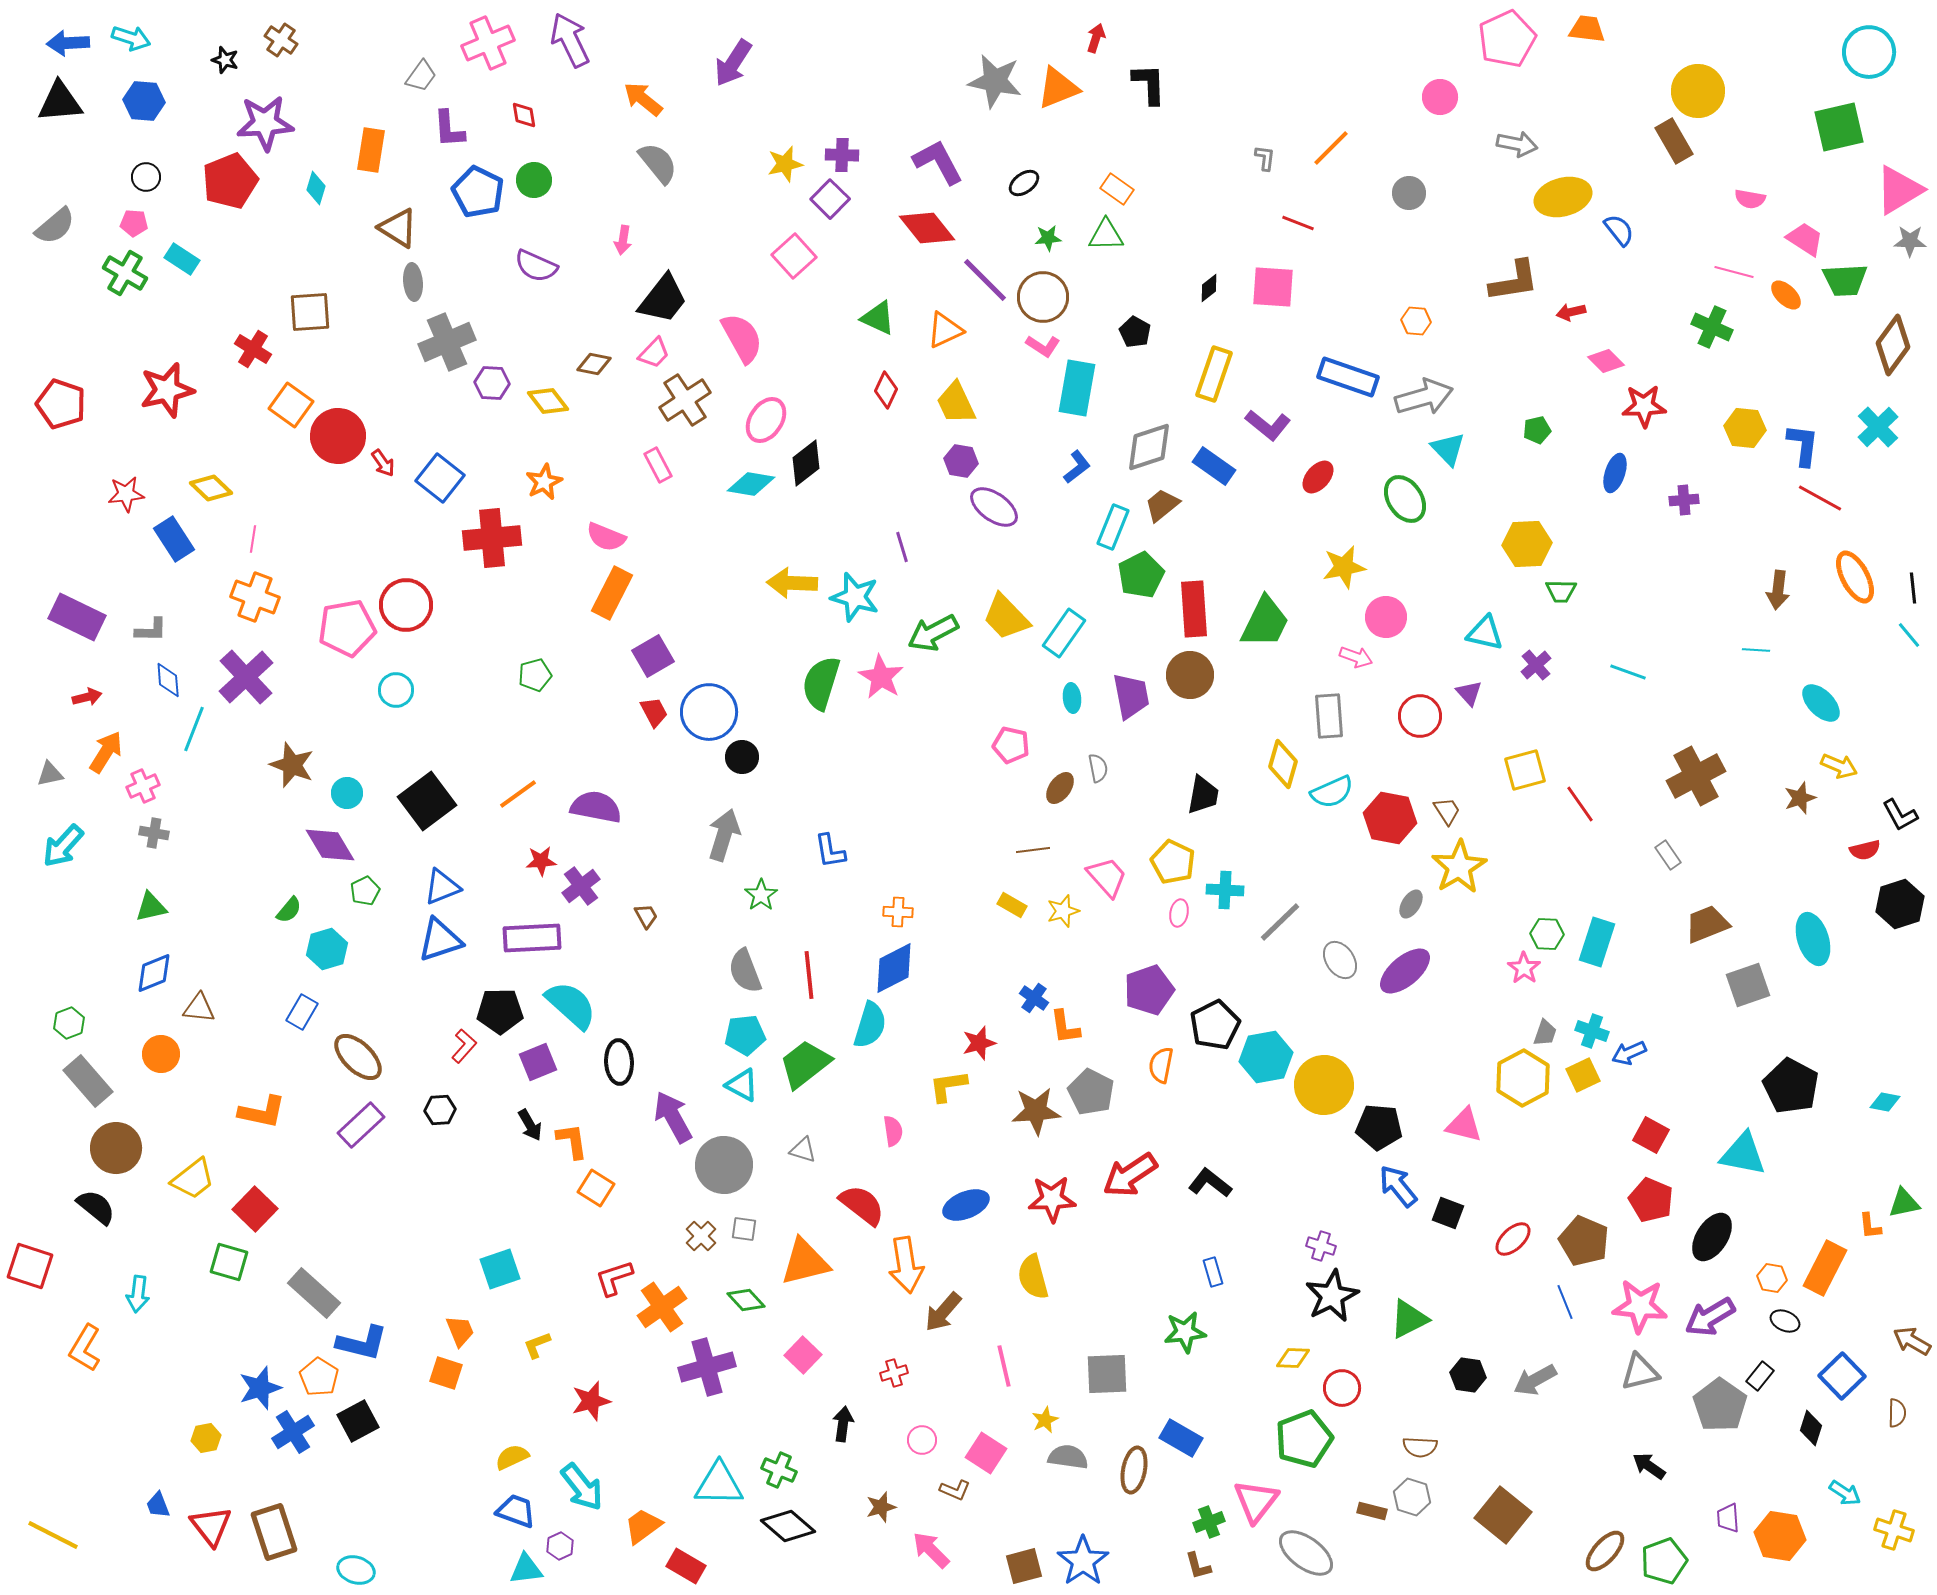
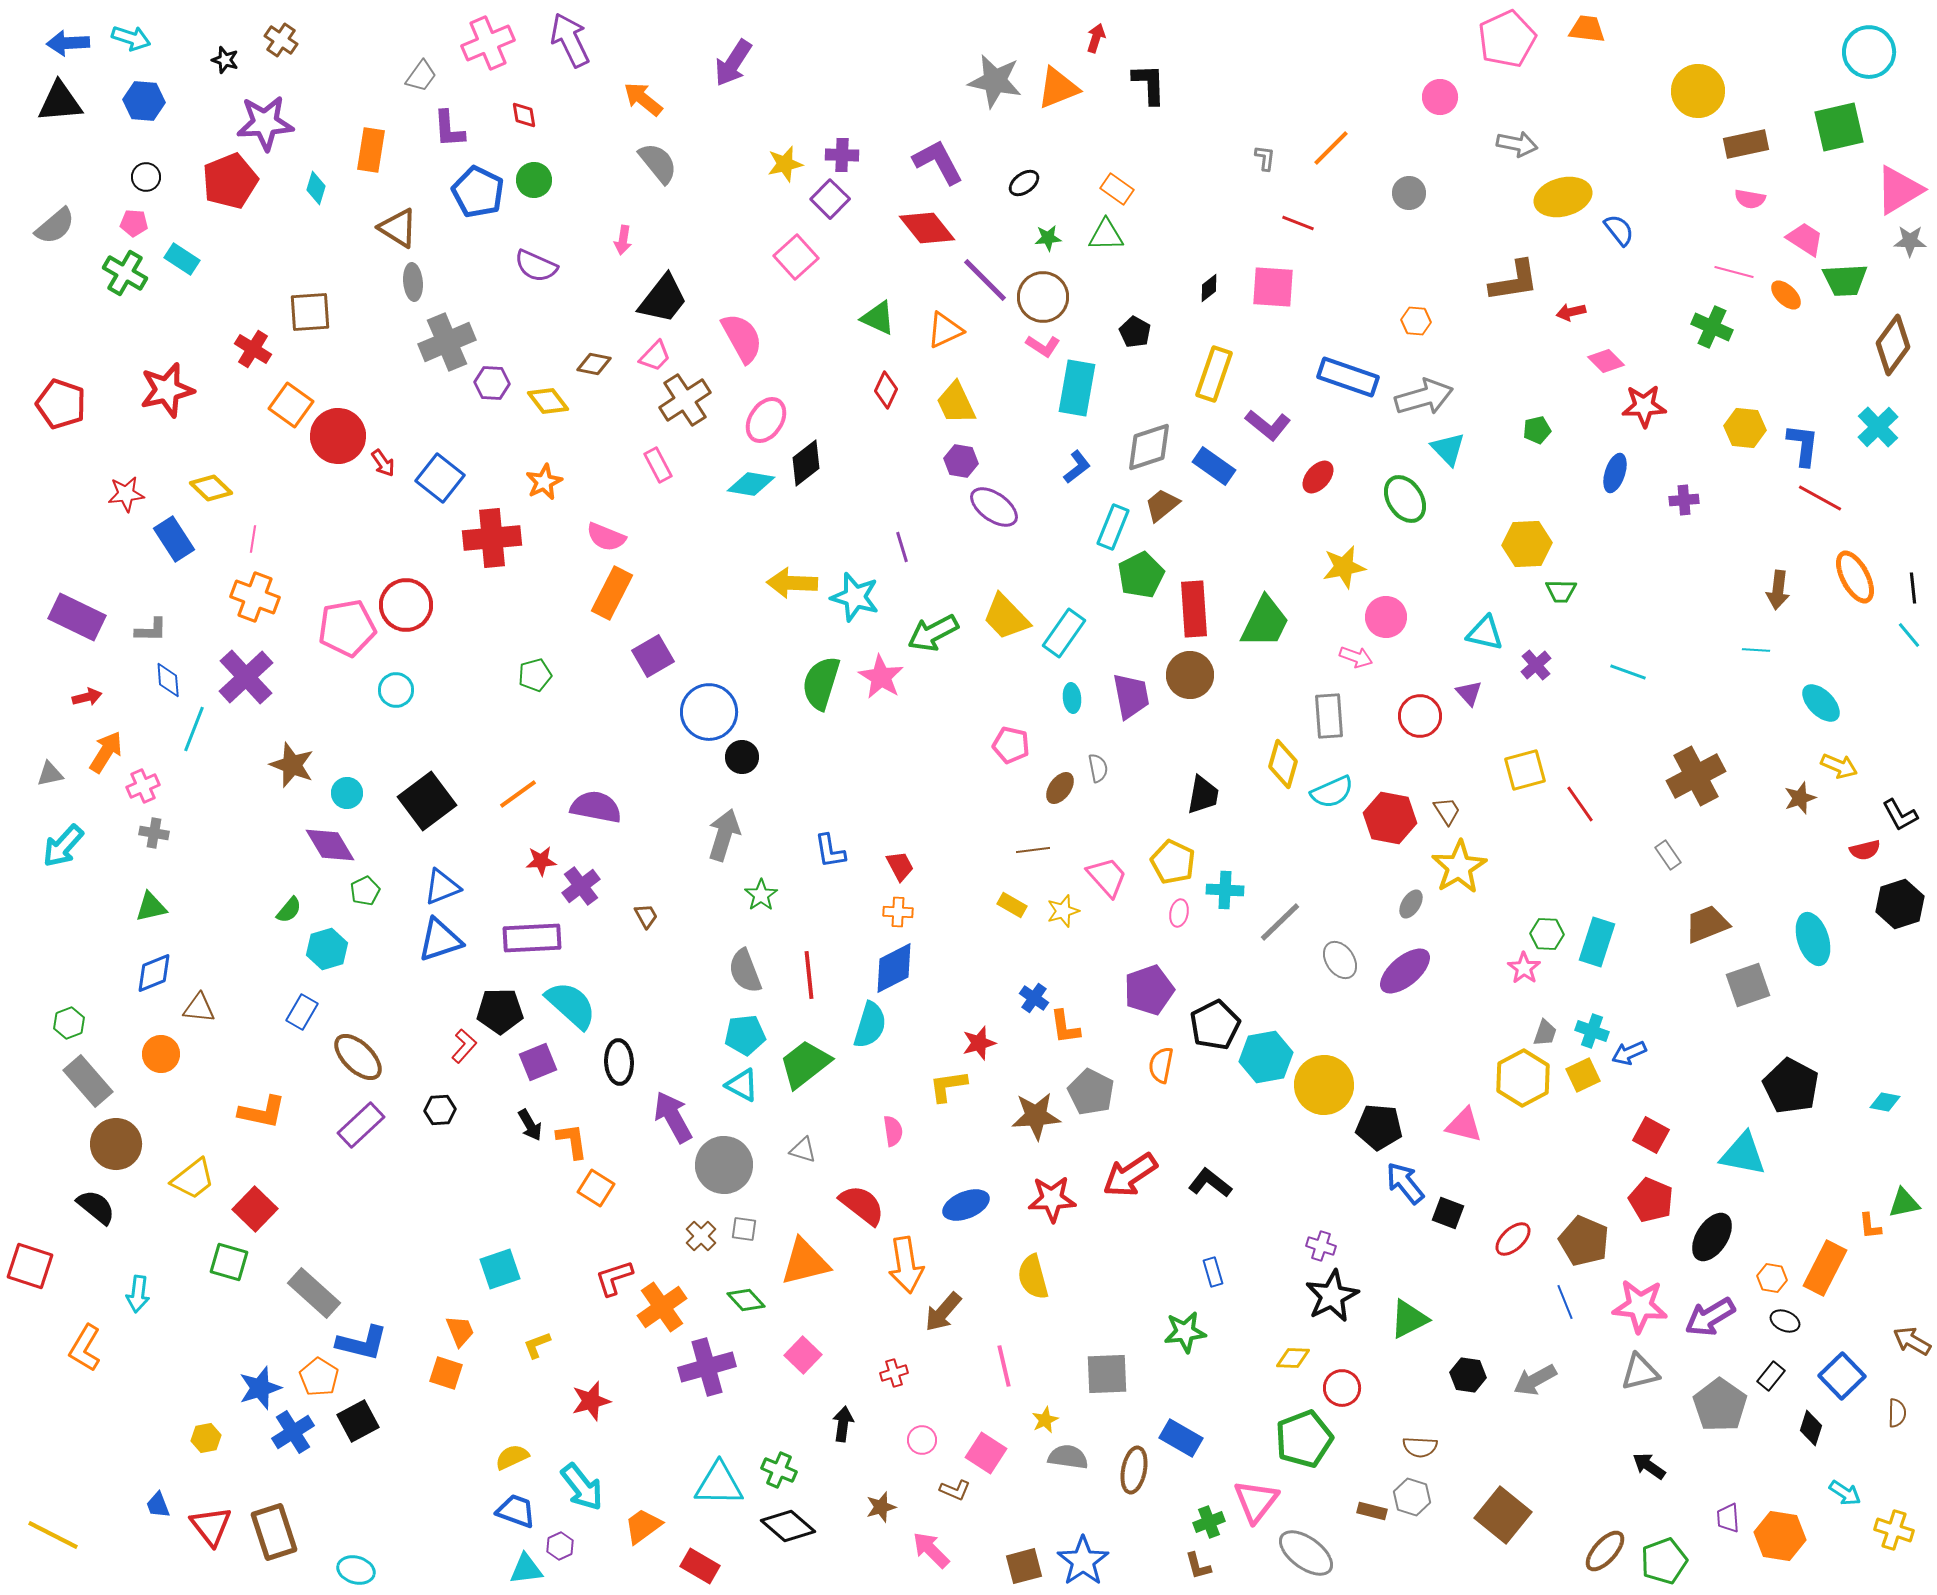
brown rectangle at (1674, 141): moved 72 px right, 3 px down; rotated 72 degrees counterclockwise
pink square at (794, 256): moved 2 px right, 1 px down
pink trapezoid at (654, 353): moved 1 px right, 3 px down
red trapezoid at (654, 712): moved 246 px right, 154 px down
brown star at (1036, 1111): moved 5 px down
brown circle at (116, 1148): moved 4 px up
blue arrow at (1398, 1186): moved 7 px right, 3 px up
black rectangle at (1760, 1376): moved 11 px right
red rectangle at (686, 1566): moved 14 px right
